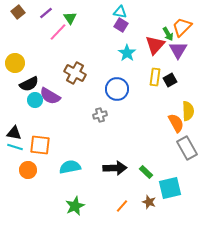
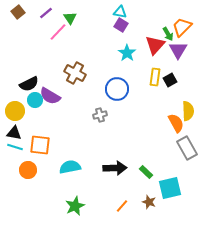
yellow circle: moved 48 px down
